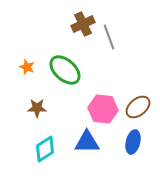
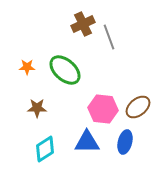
orange star: rotated 21 degrees counterclockwise
blue ellipse: moved 8 px left
